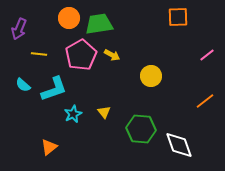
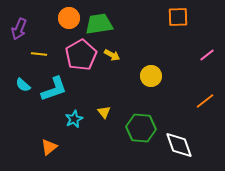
cyan star: moved 1 px right, 5 px down
green hexagon: moved 1 px up
